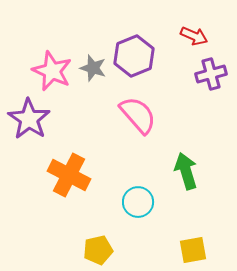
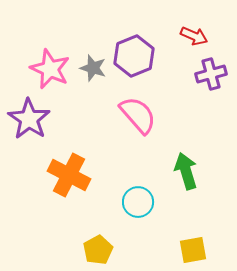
pink star: moved 2 px left, 2 px up
yellow pentagon: rotated 16 degrees counterclockwise
